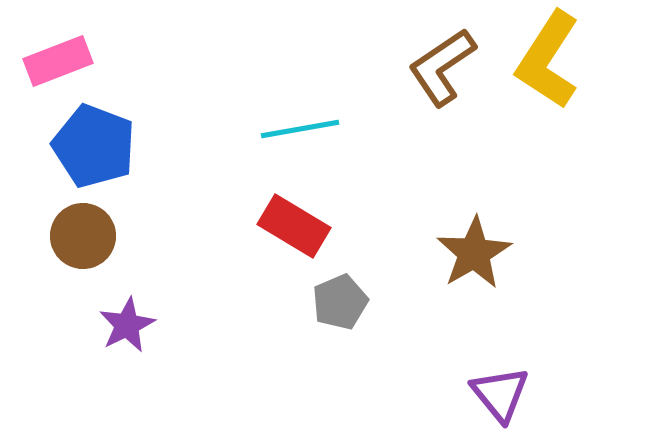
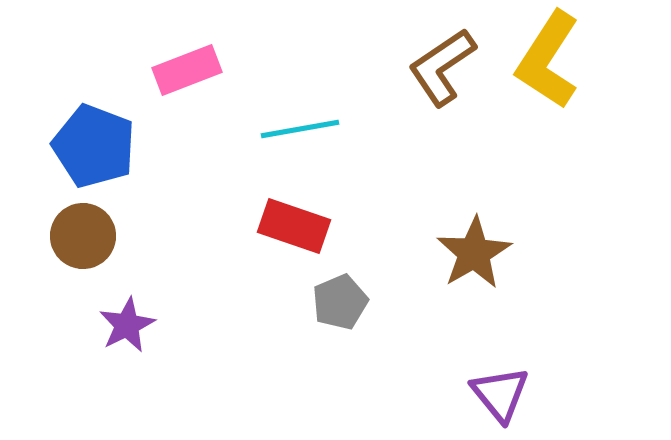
pink rectangle: moved 129 px right, 9 px down
red rectangle: rotated 12 degrees counterclockwise
